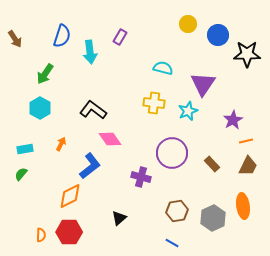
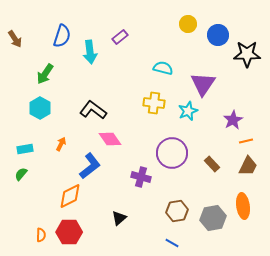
purple rectangle: rotated 21 degrees clockwise
gray hexagon: rotated 15 degrees clockwise
